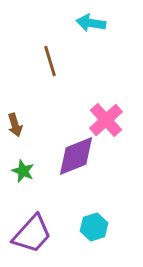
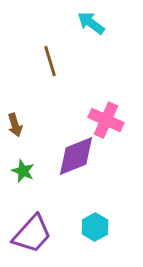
cyan arrow: rotated 28 degrees clockwise
pink cross: rotated 24 degrees counterclockwise
cyan hexagon: moved 1 px right; rotated 12 degrees counterclockwise
